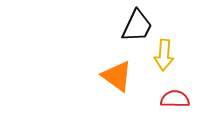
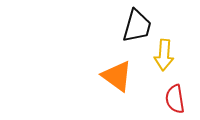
black trapezoid: rotated 9 degrees counterclockwise
red semicircle: rotated 100 degrees counterclockwise
